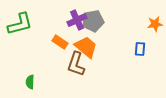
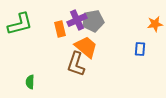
orange rectangle: moved 13 px up; rotated 42 degrees clockwise
